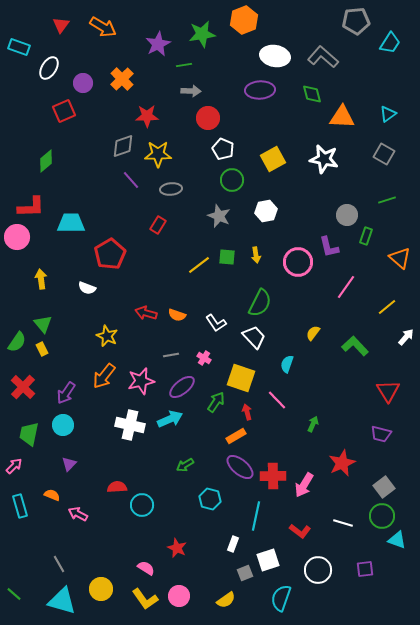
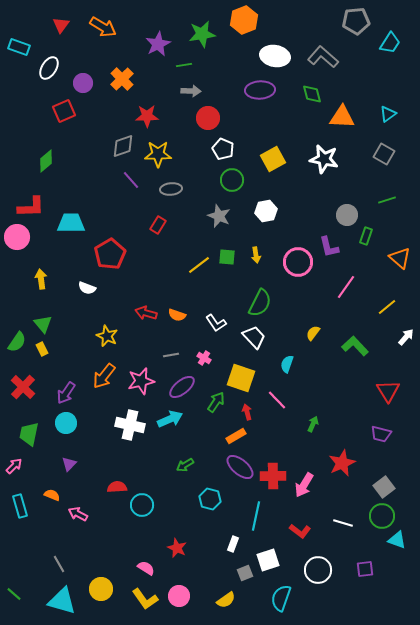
cyan circle at (63, 425): moved 3 px right, 2 px up
